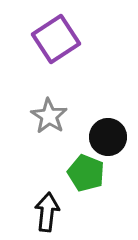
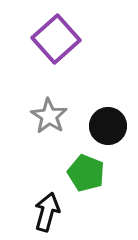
purple square: rotated 9 degrees counterclockwise
black circle: moved 11 px up
black arrow: rotated 9 degrees clockwise
